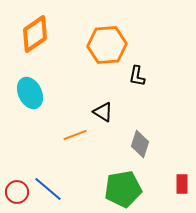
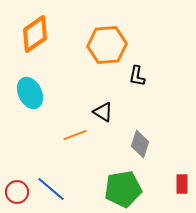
blue line: moved 3 px right
